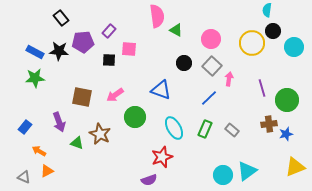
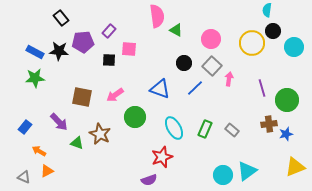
blue triangle at (161, 90): moved 1 px left, 1 px up
blue line at (209, 98): moved 14 px left, 10 px up
purple arrow at (59, 122): rotated 24 degrees counterclockwise
